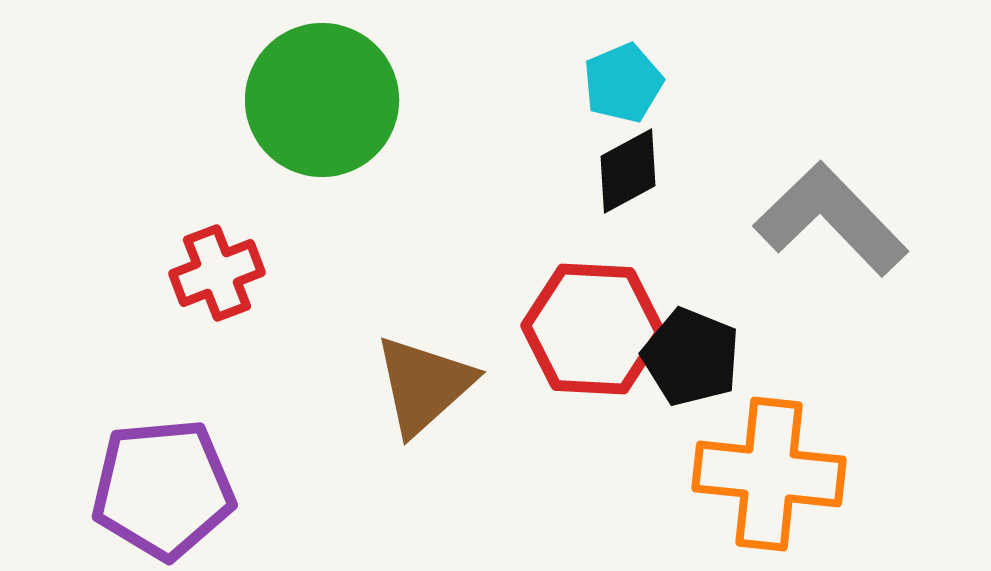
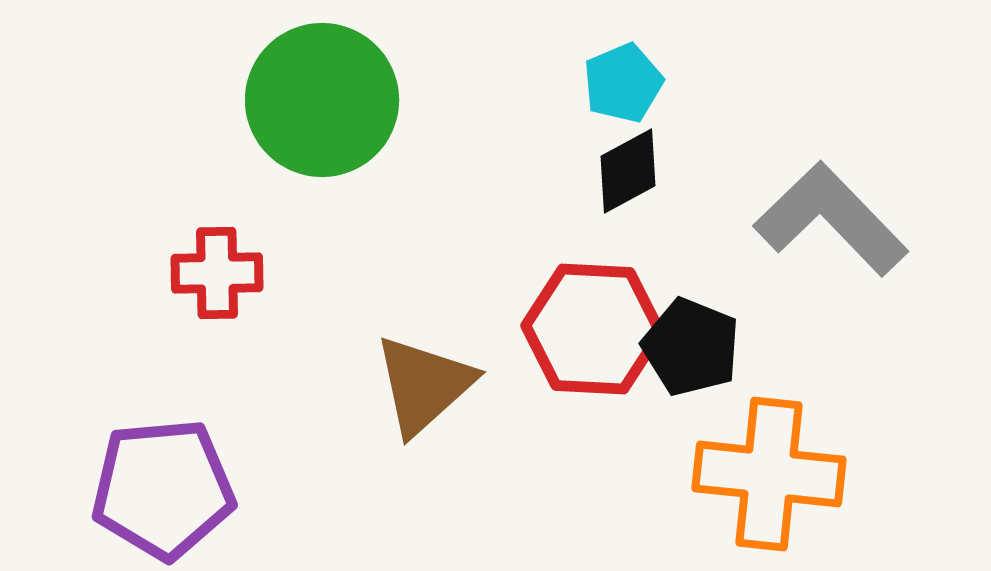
red cross: rotated 20 degrees clockwise
black pentagon: moved 10 px up
